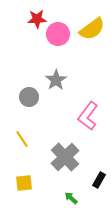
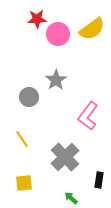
black rectangle: rotated 21 degrees counterclockwise
